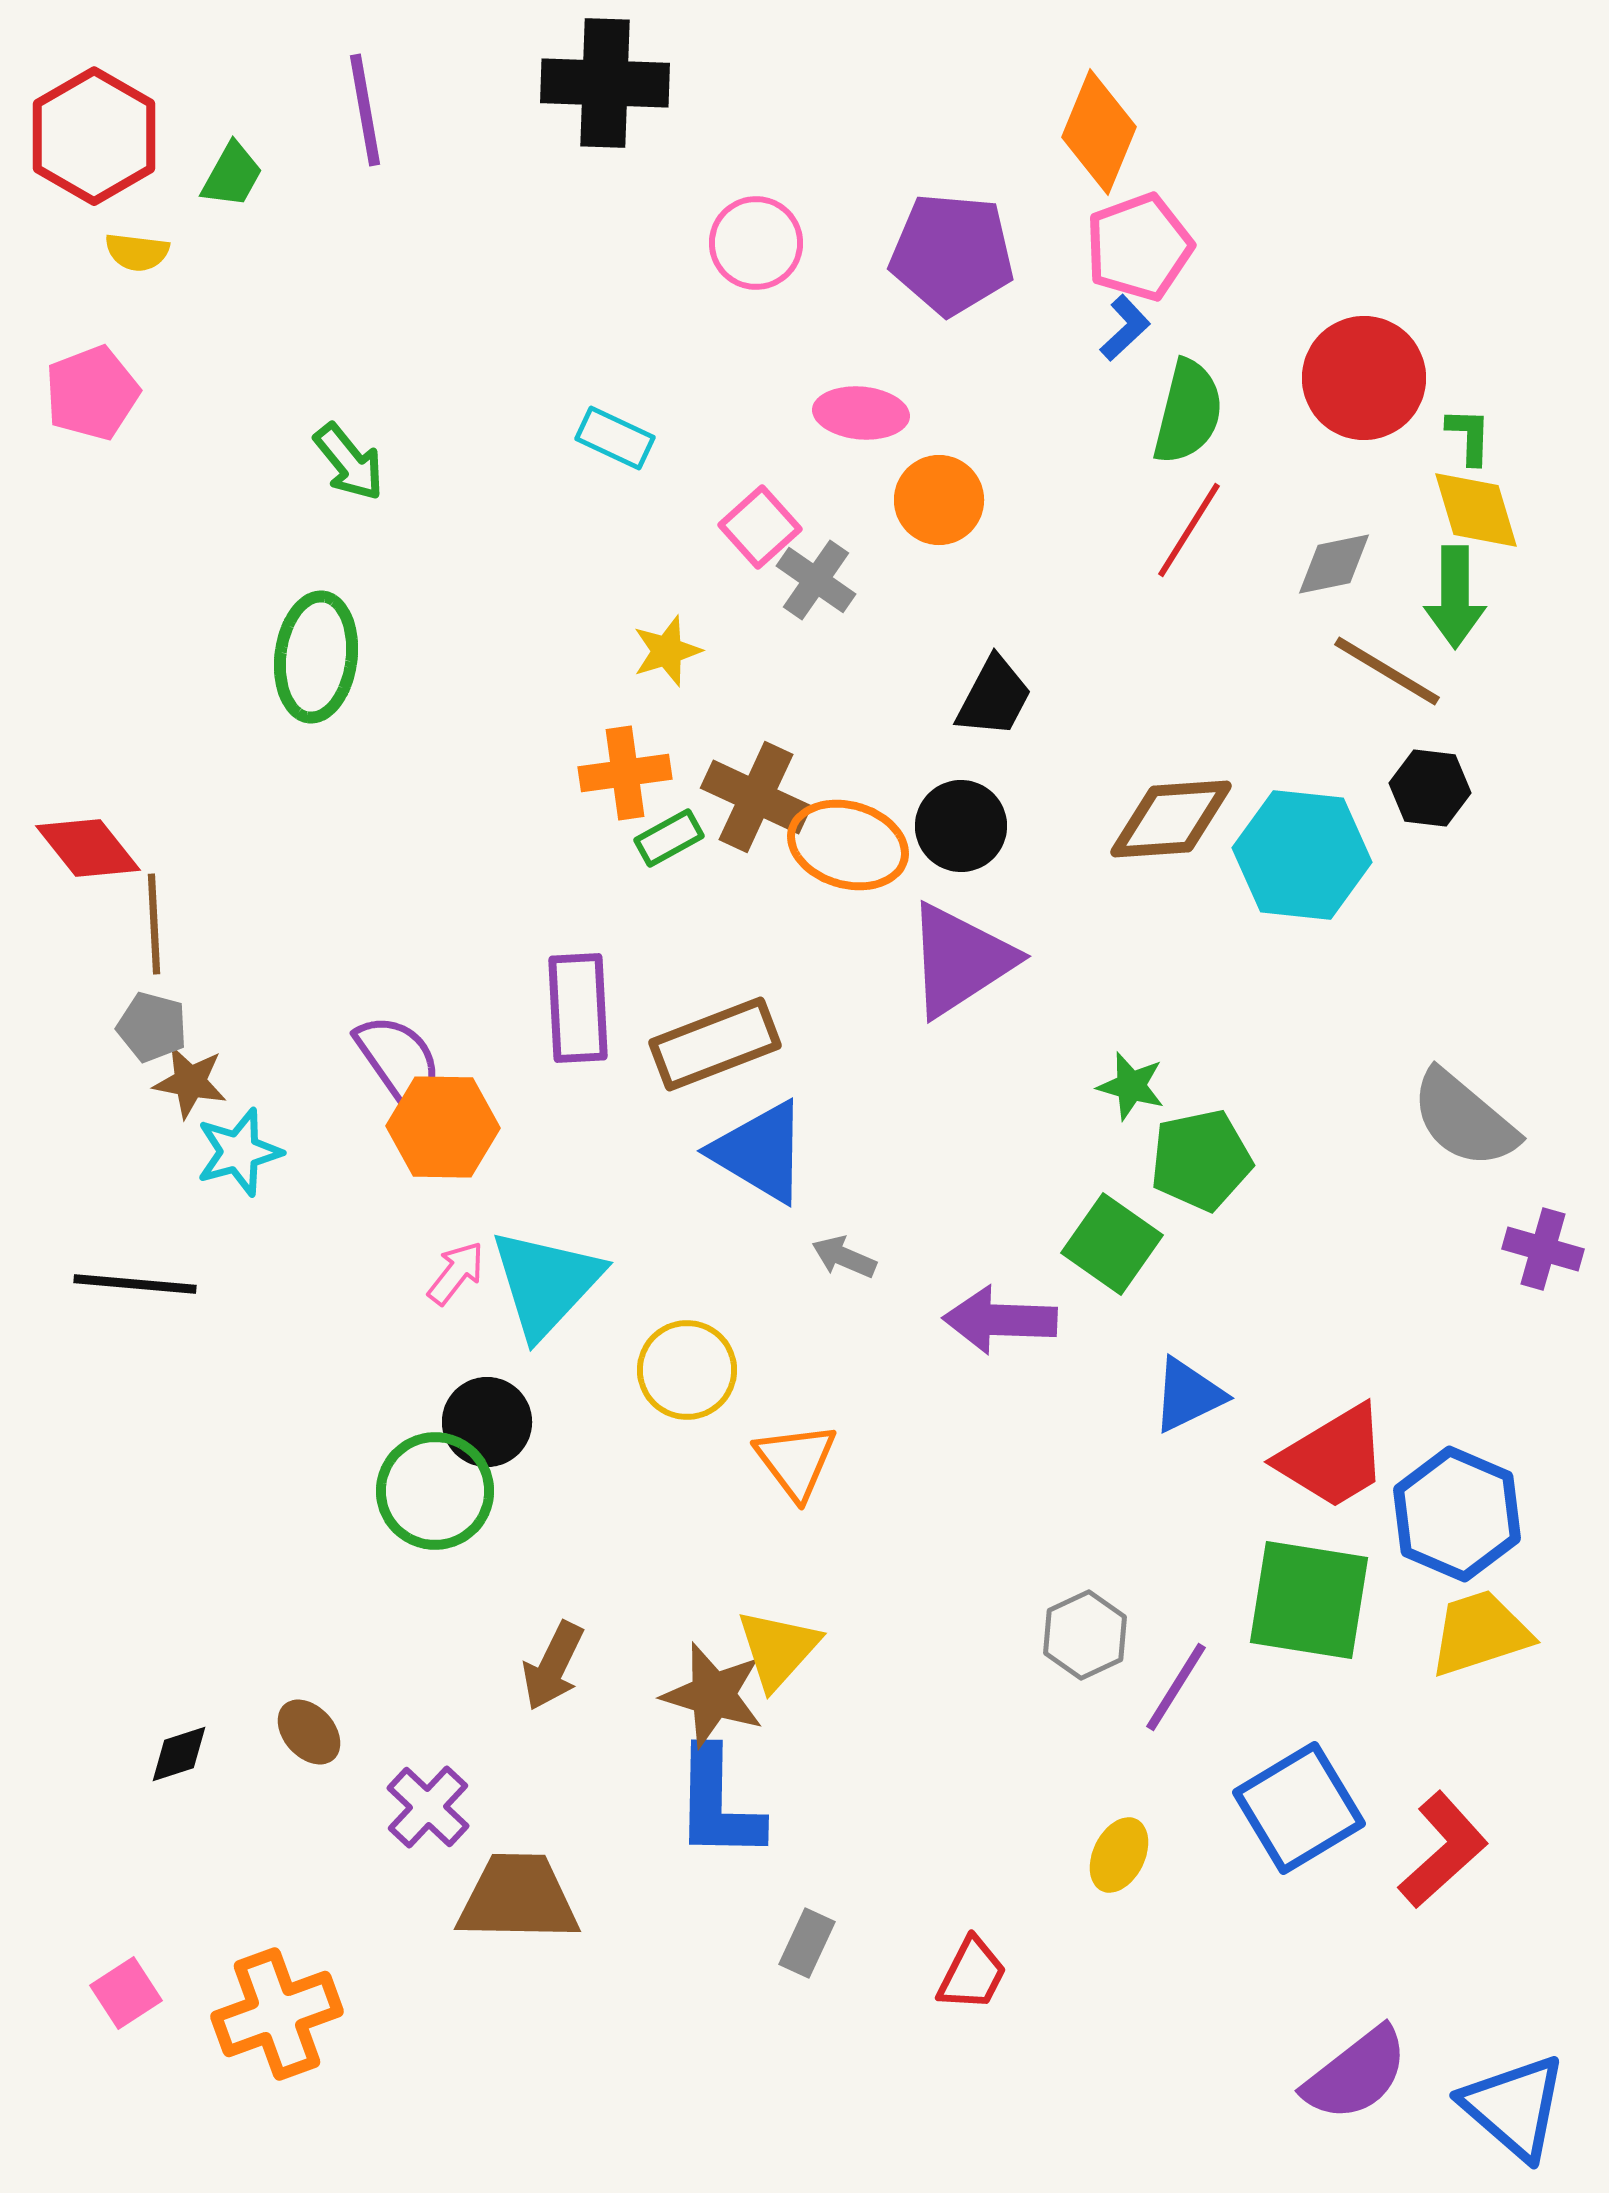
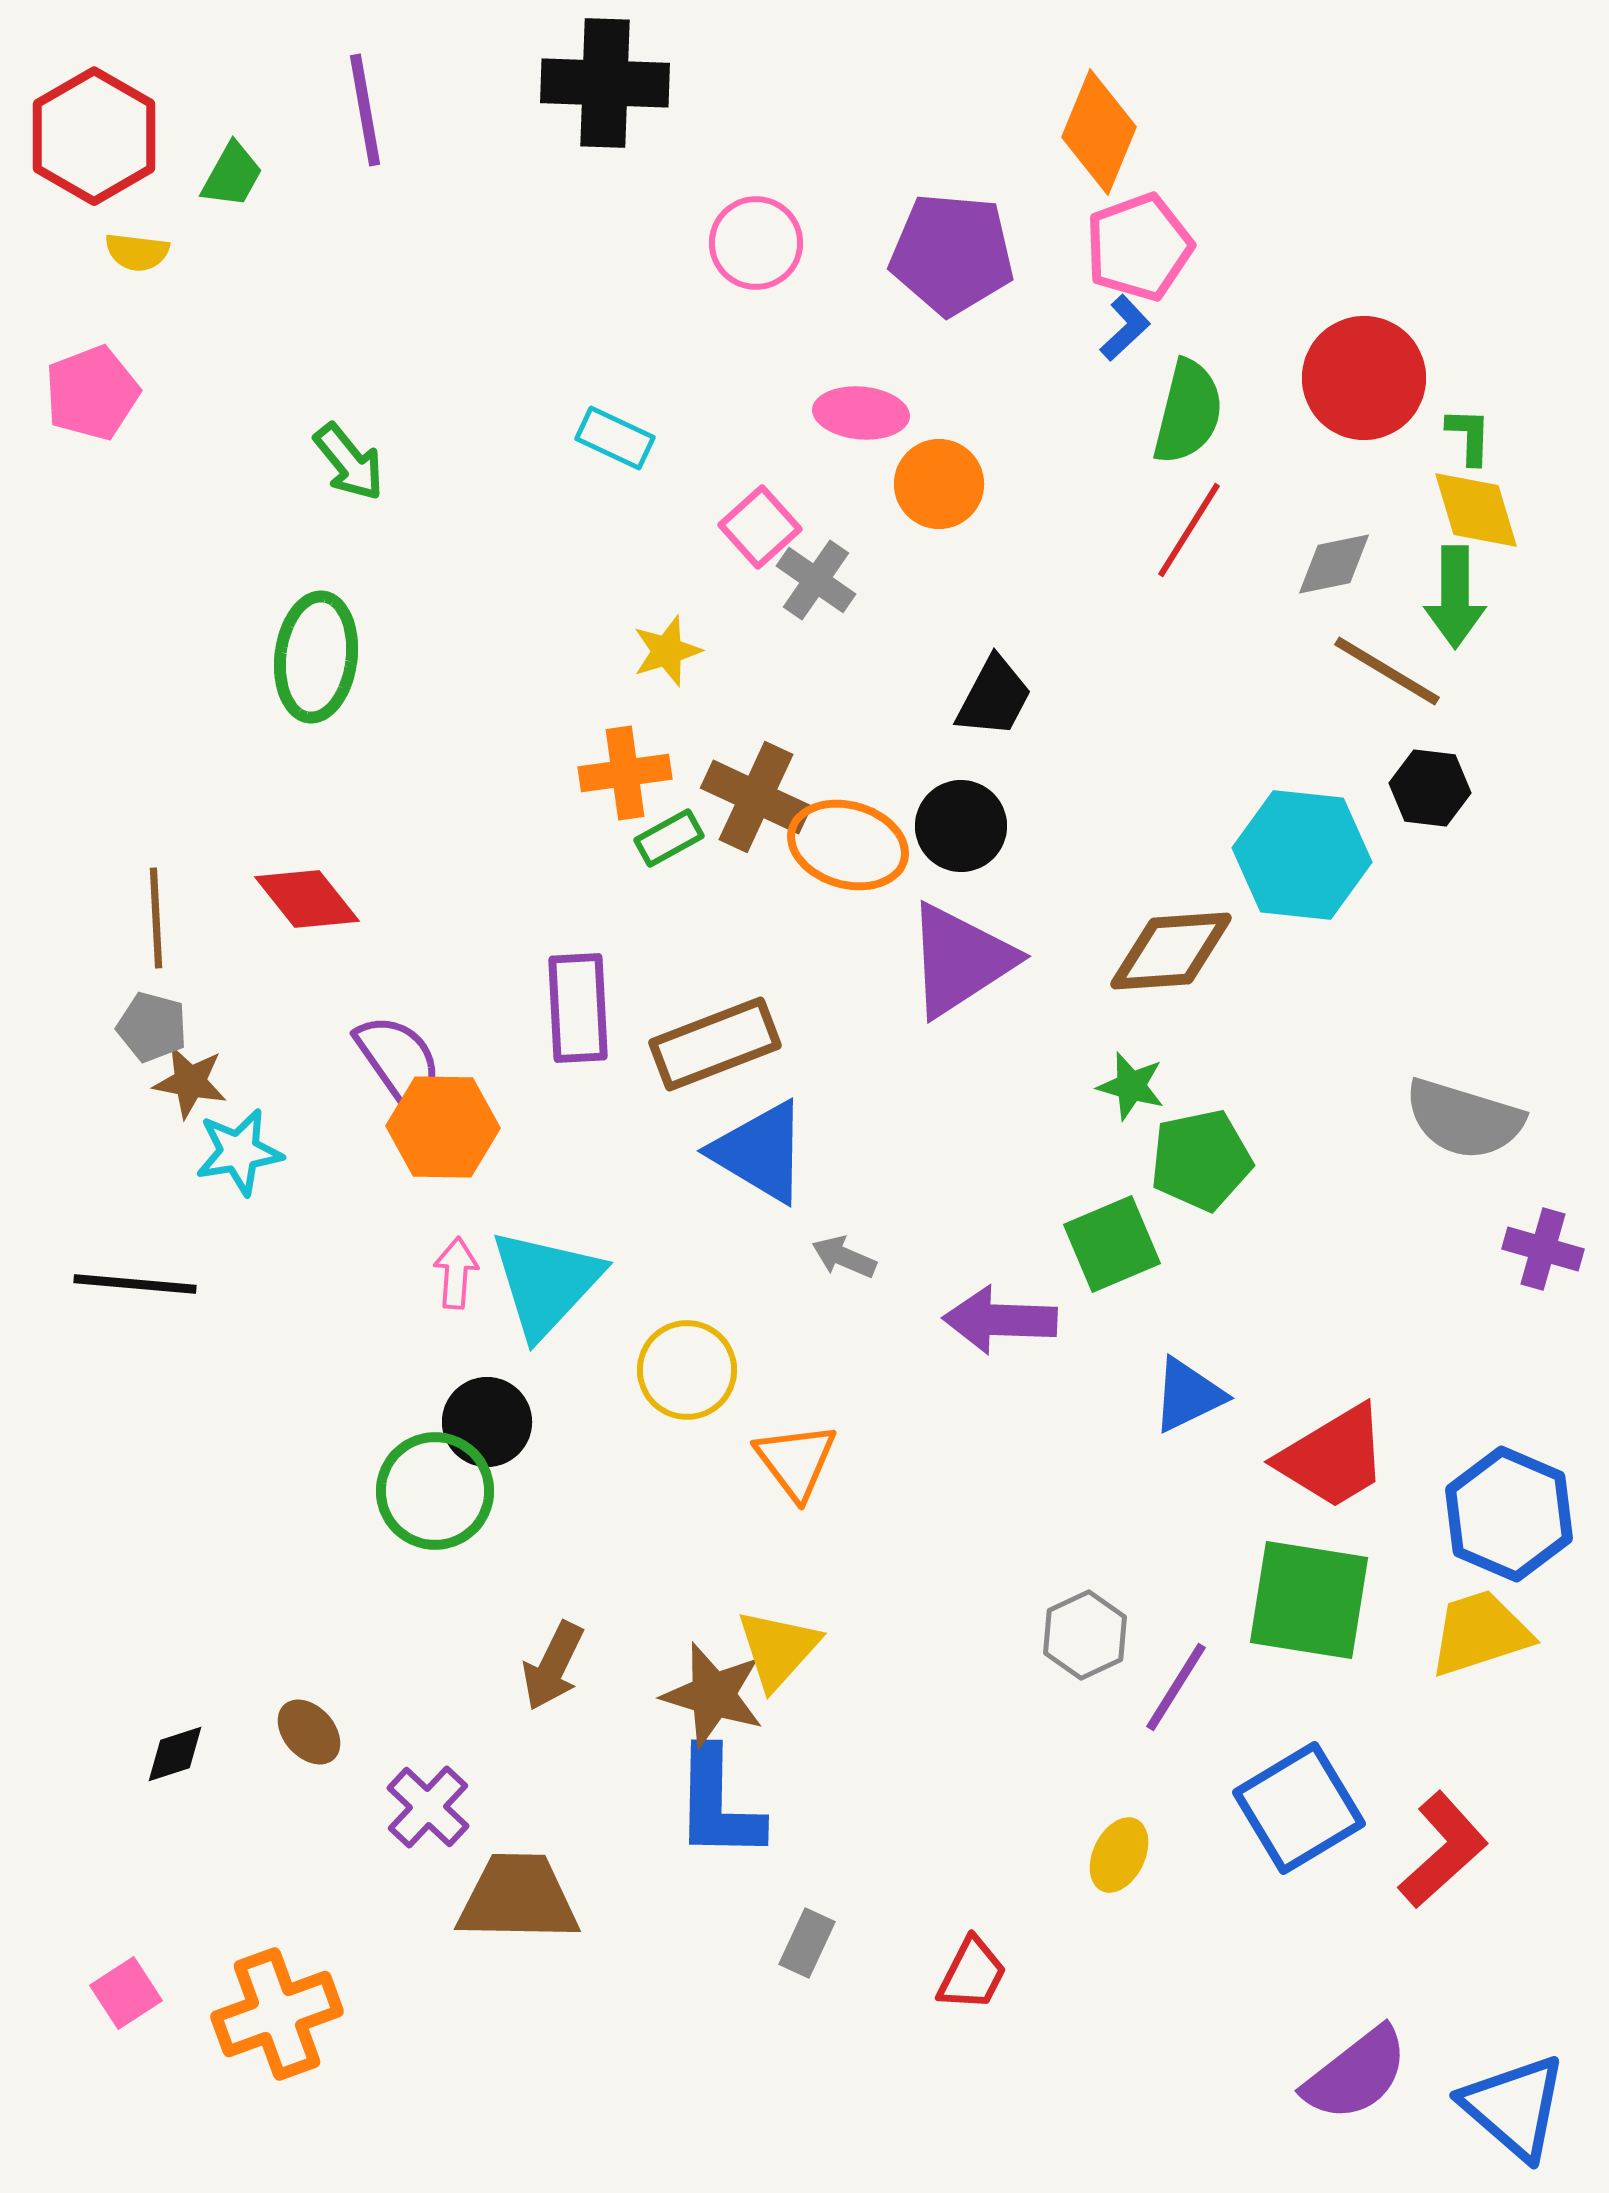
orange circle at (939, 500): moved 16 px up
brown diamond at (1171, 819): moved 132 px down
red diamond at (88, 848): moved 219 px right, 51 px down
brown line at (154, 924): moved 2 px right, 6 px up
gray semicircle at (1464, 1119): rotated 23 degrees counterclockwise
cyan star at (239, 1152): rotated 6 degrees clockwise
green square at (1112, 1244): rotated 32 degrees clockwise
pink arrow at (456, 1273): rotated 34 degrees counterclockwise
blue hexagon at (1457, 1514): moved 52 px right
black diamond at (179, 1754): moved 4 px left
